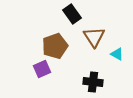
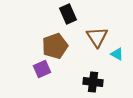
black rectangle: moved 4 px left; rotated 12 degrees clockwise
brown triangle: moved 3 px right
